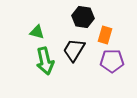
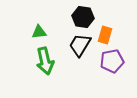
green triangle: moved 2 px right; rotated 21 degrees counterclockwise
black trapezoid: moved 6 px right, 5 px up
purple pentagon: rotated 10 degrees counterclockwise
